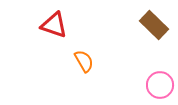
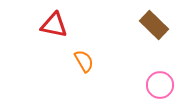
red triangle: rotated 8 degrees counterclockwise
